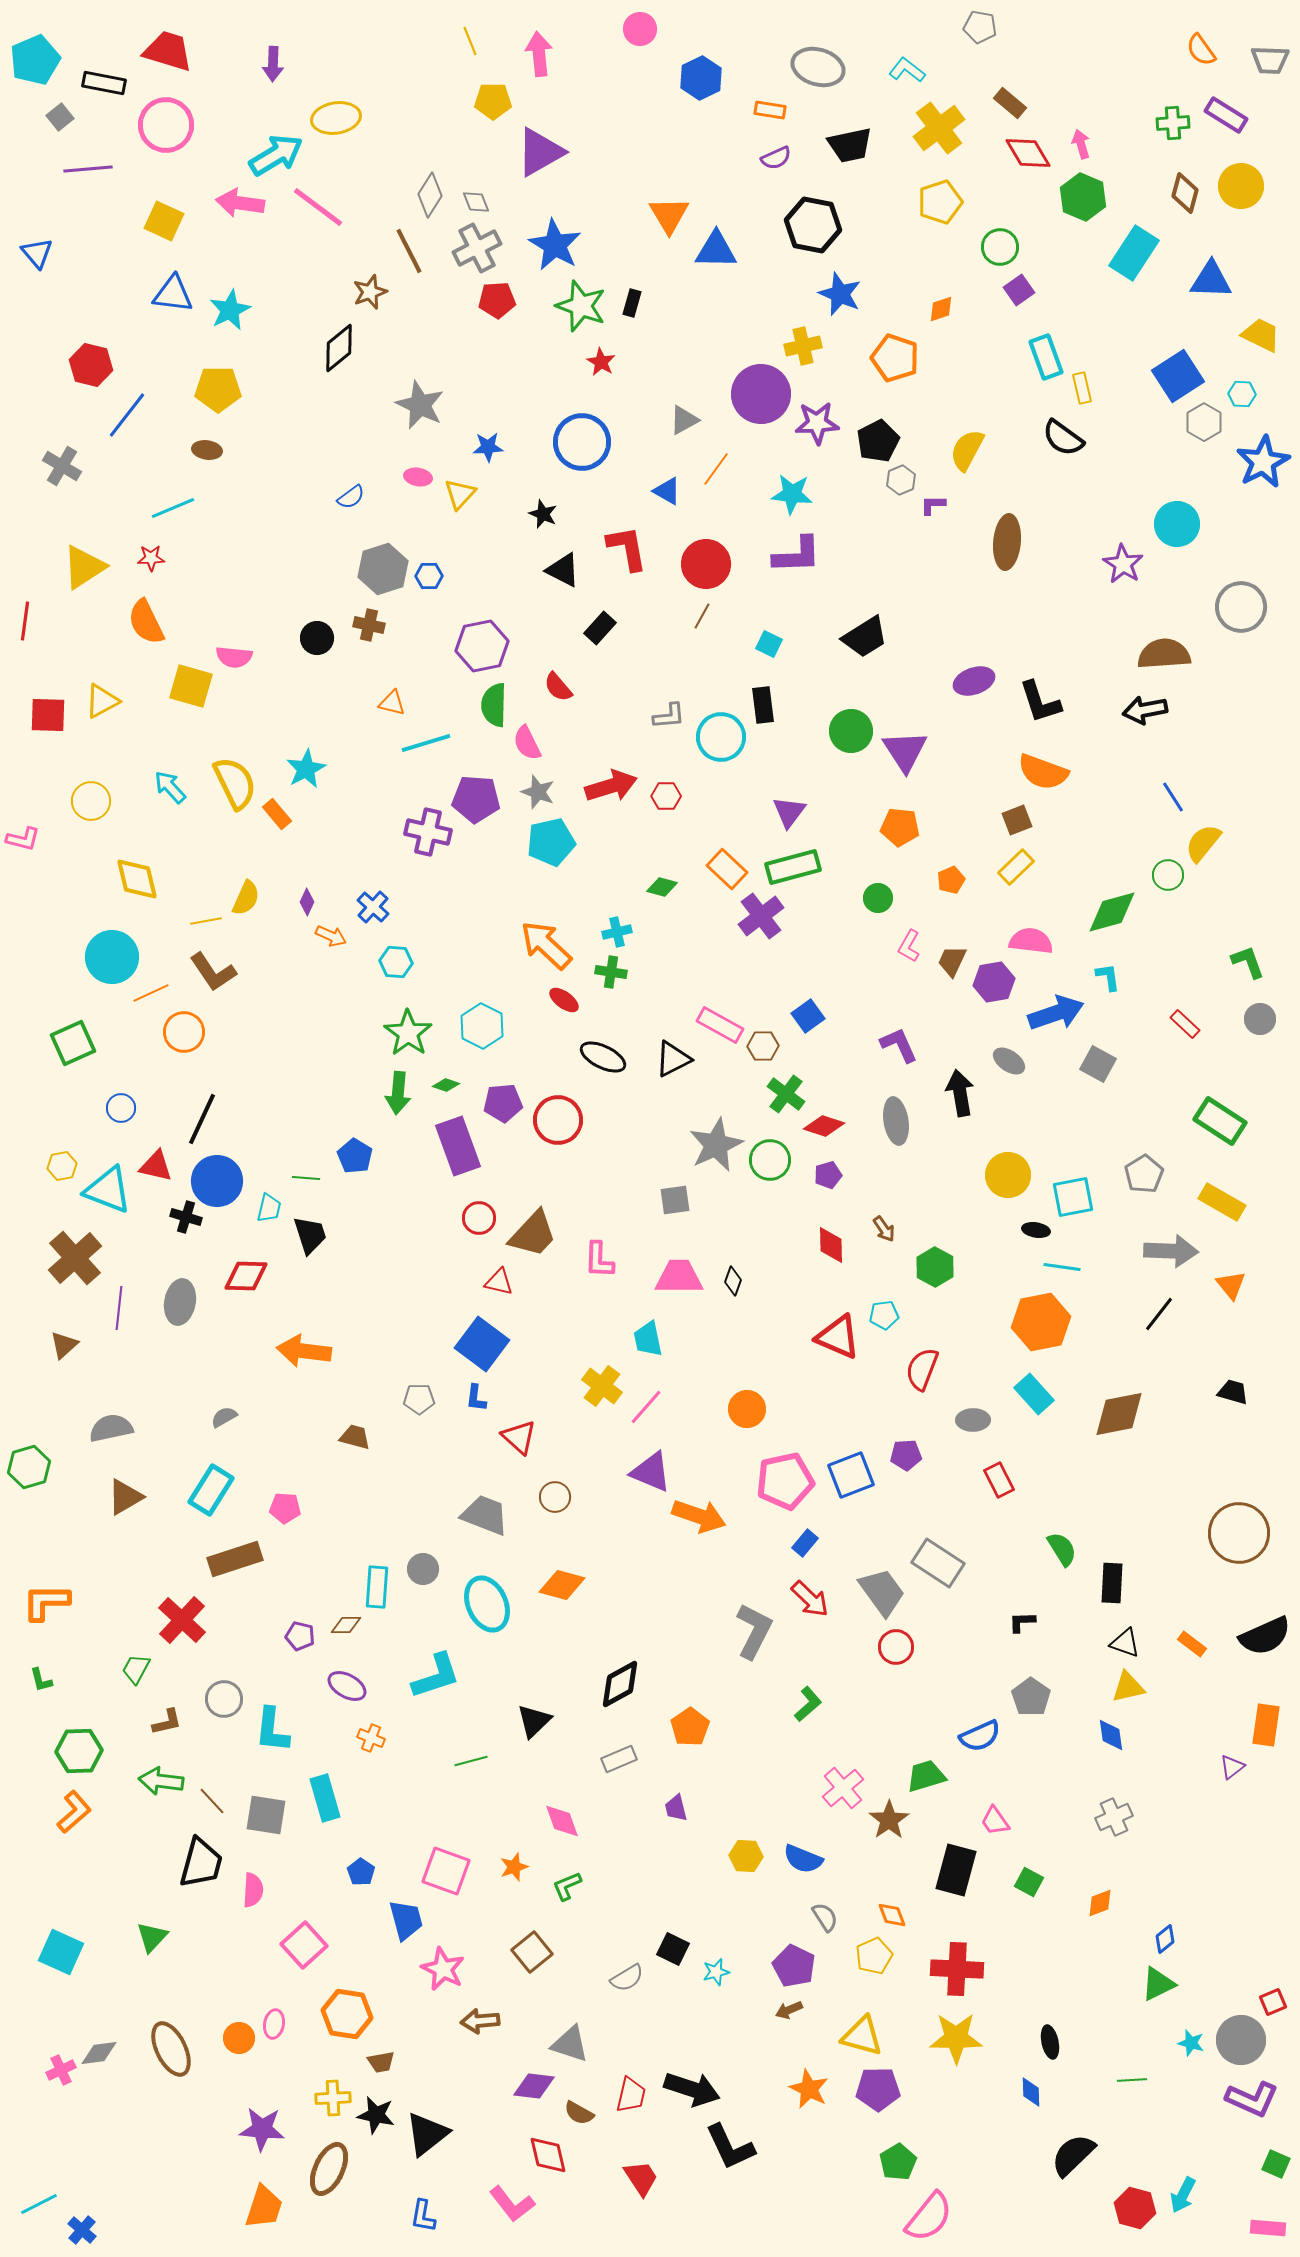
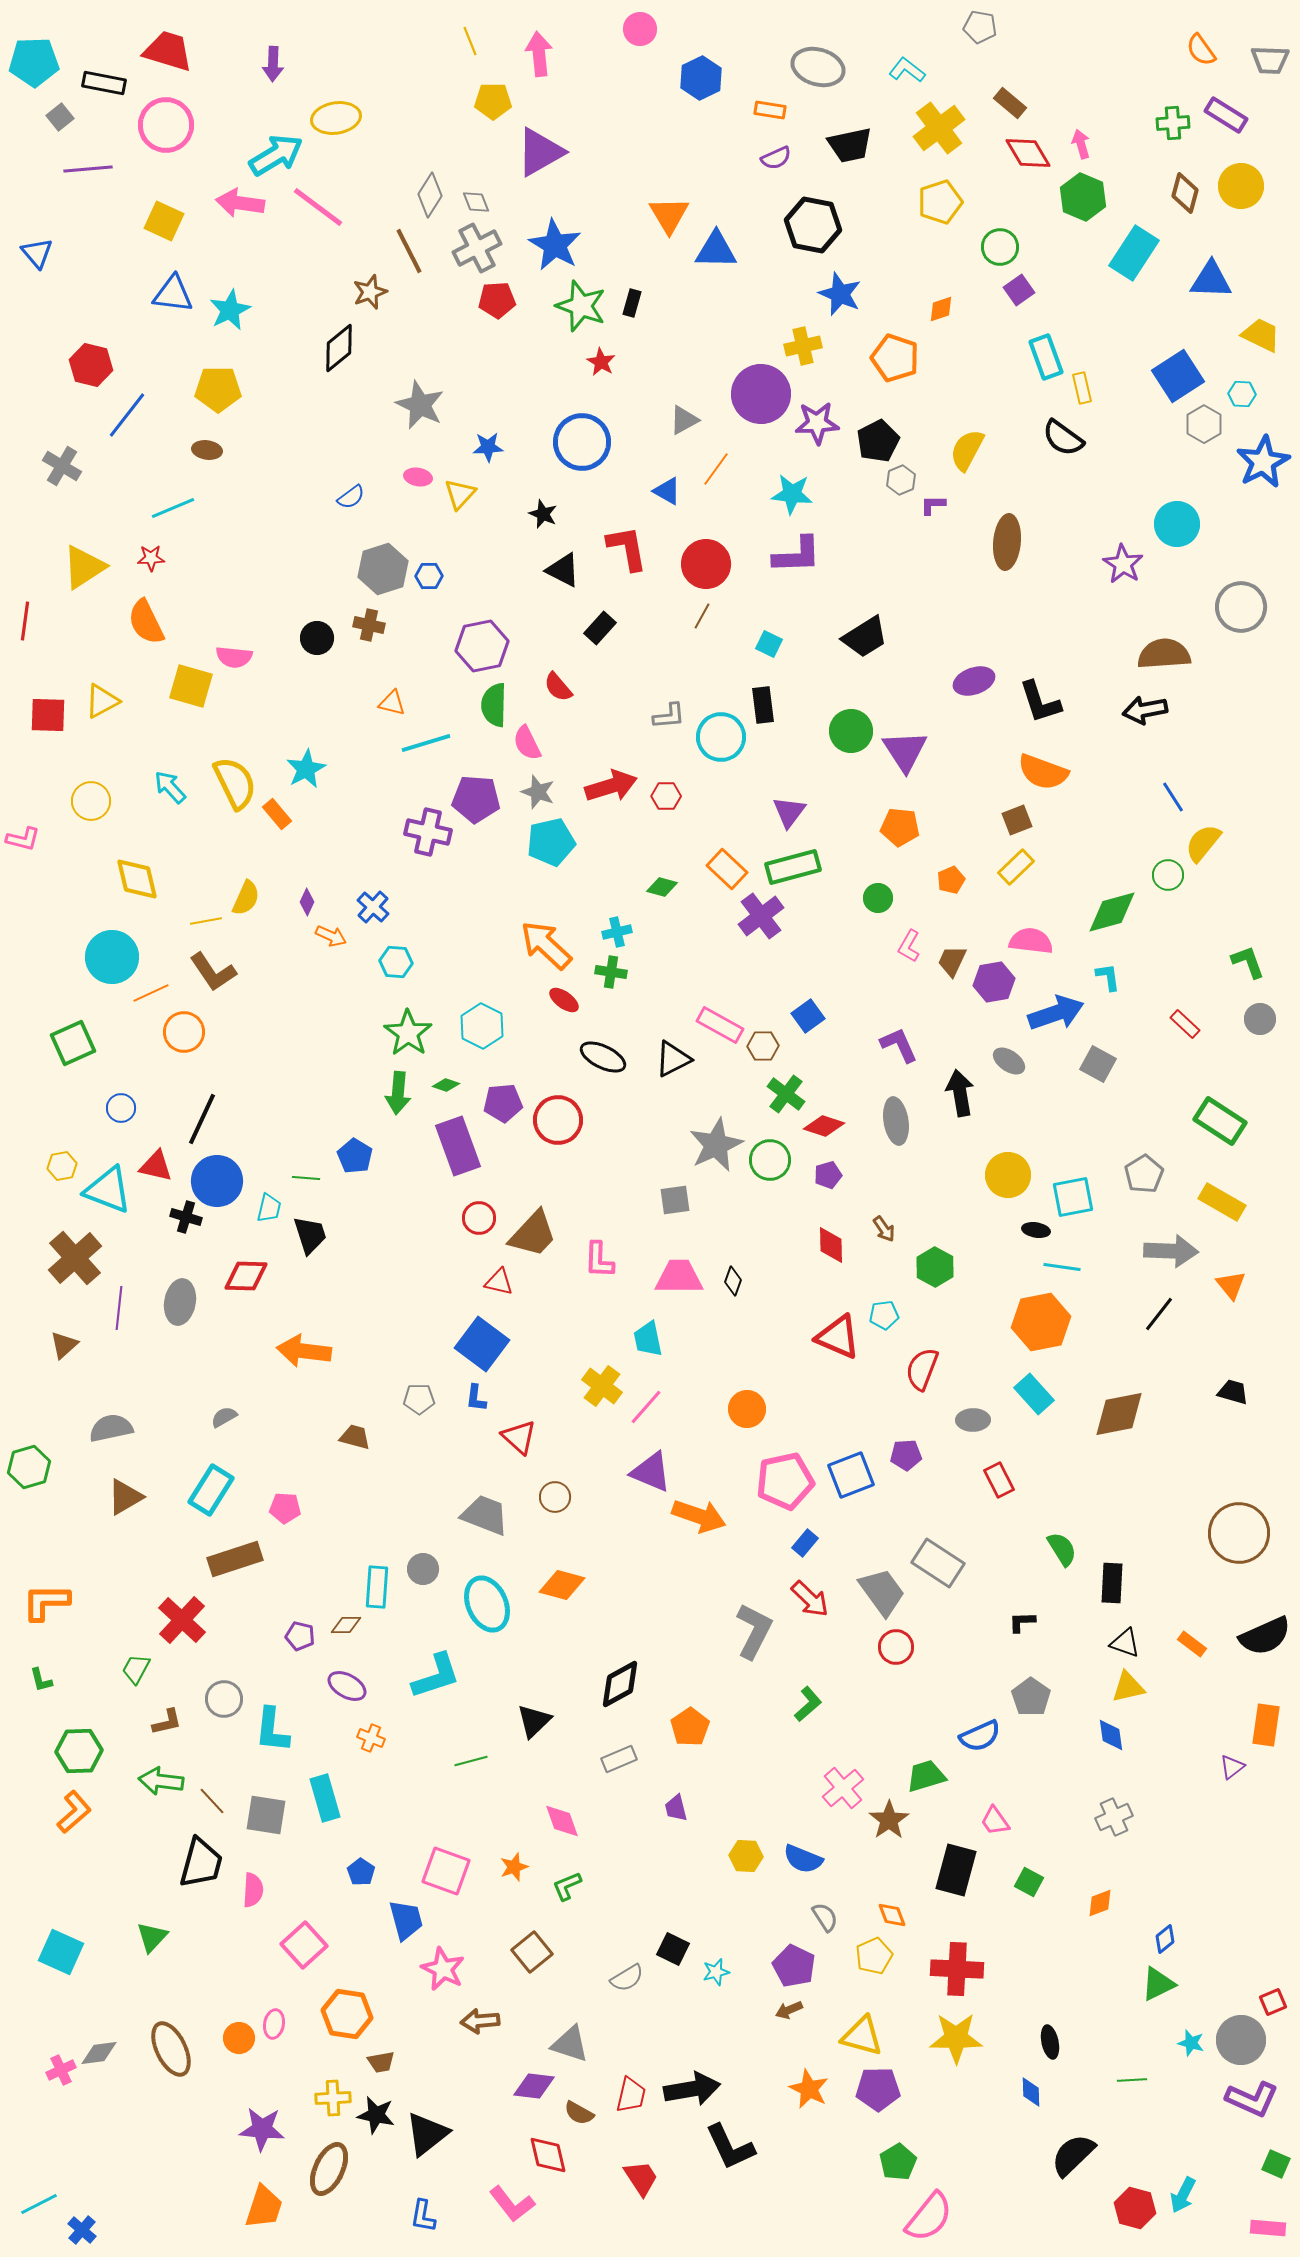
cyan pentagon at (35, 60): moved 1 px left, 2 px down; rotated 21 degrees clockwise
gray hexagon at (1204, 422): moved 2 px down
black arrow at (692, 2089): rotated 28 degrees counterclockwise
